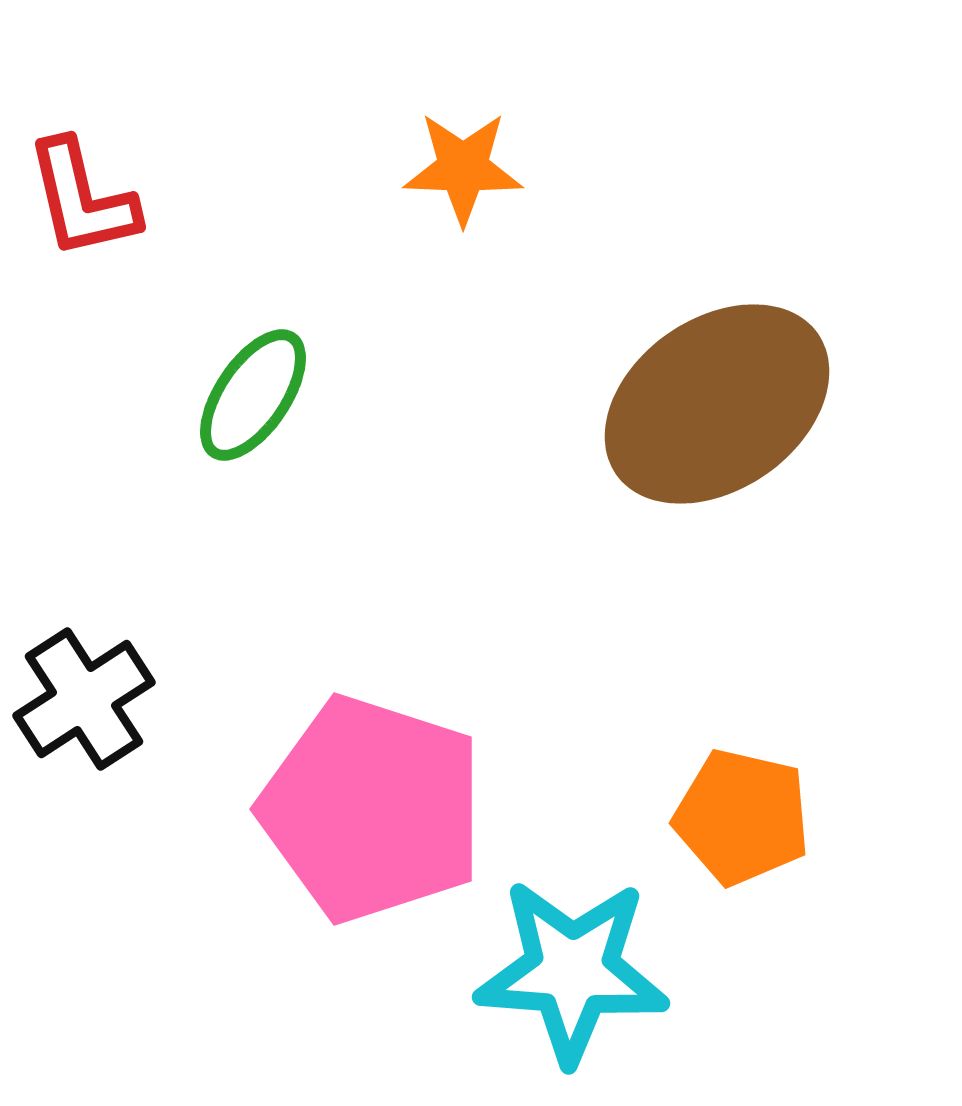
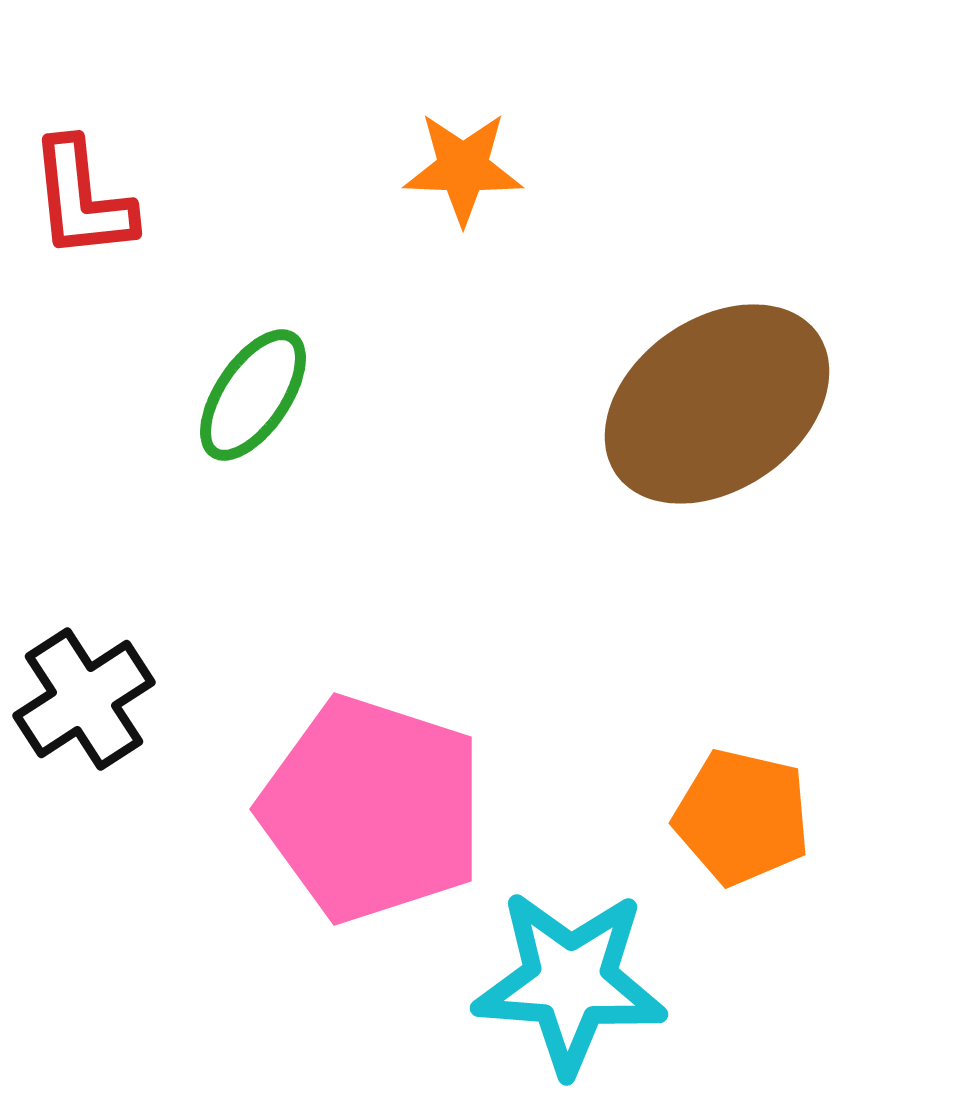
red L-shape: rotated 7 degrees clockwise
cyan star: moved 2 px left, 11 px down
